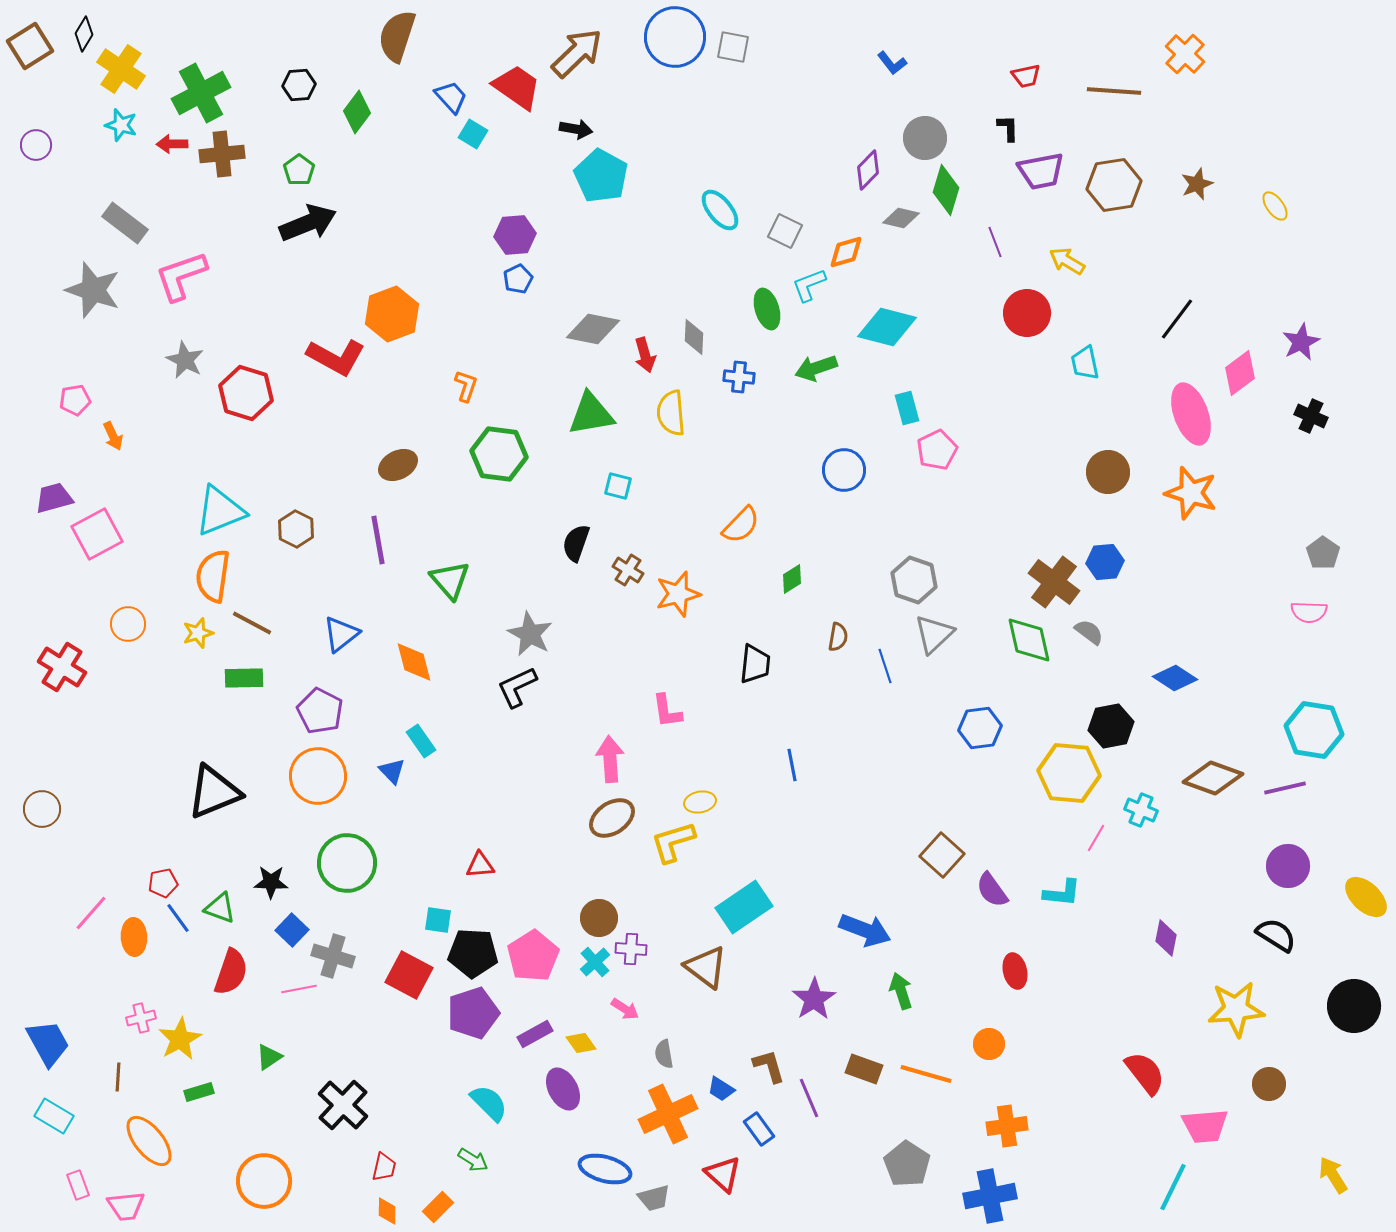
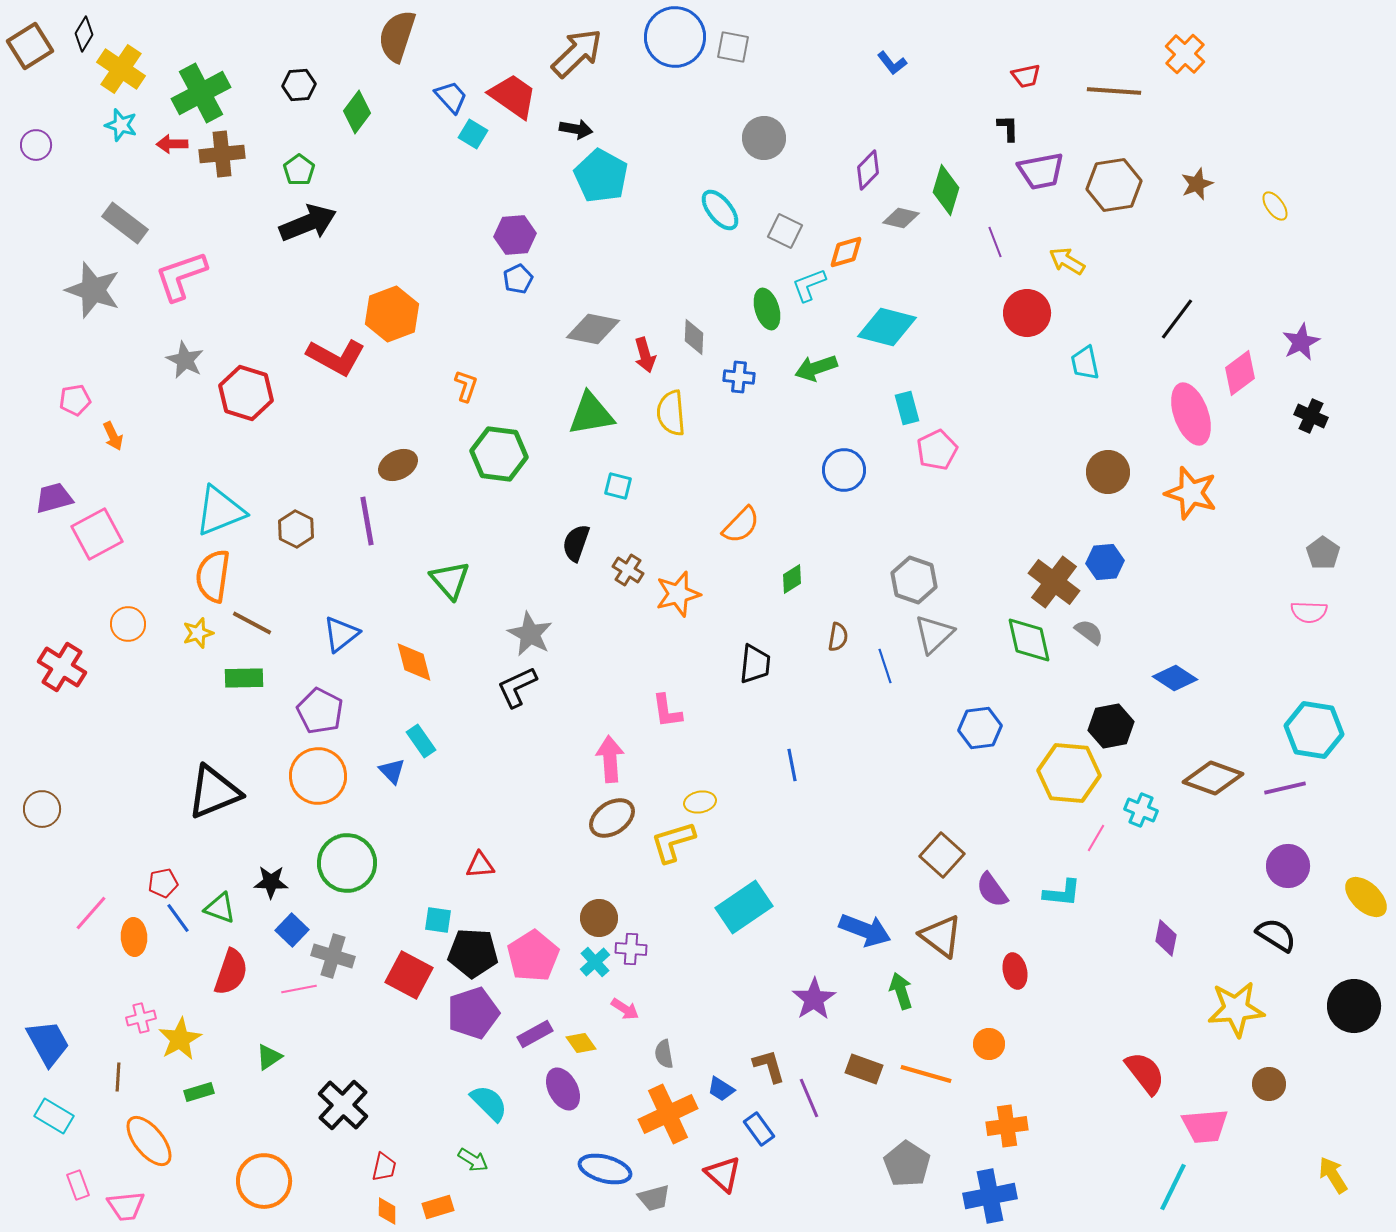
red trapezoid at (517, 87): moved 4 px left, 9 px down
gray circle at (925, 138): moved 161 px left
purple line at (378, 540): moved 11 px left, 19 px up
brown triangle at (706, 967): moved 235 px right, 31 px up
orange rectangle at (438, 1207): rotated 28 degrees clockwise
